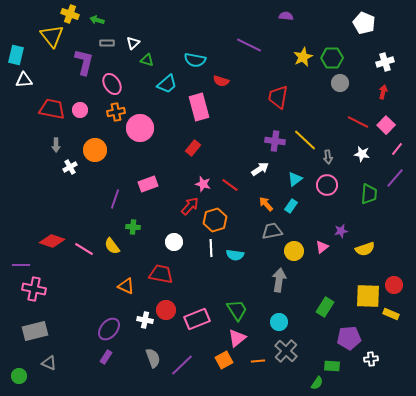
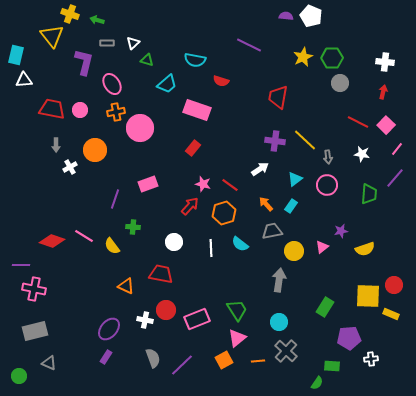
white pentagon at (364, 23): moved 53 px left, 7 px up
white cross at (385, 62): rotated 24 degrees clockwise
pink rectangle at (199, 107): moved 2 px left, 3 px down; rotated 56 degrees counterclockwise
orange hexagon at (215, 220): moved 9 px right, 7 px up
pink line at (84, 249): moved 13 px up
cyan semicircle at (235, 255): moved 5 px right, 11 px up; rotated 30 degrees clockwise
